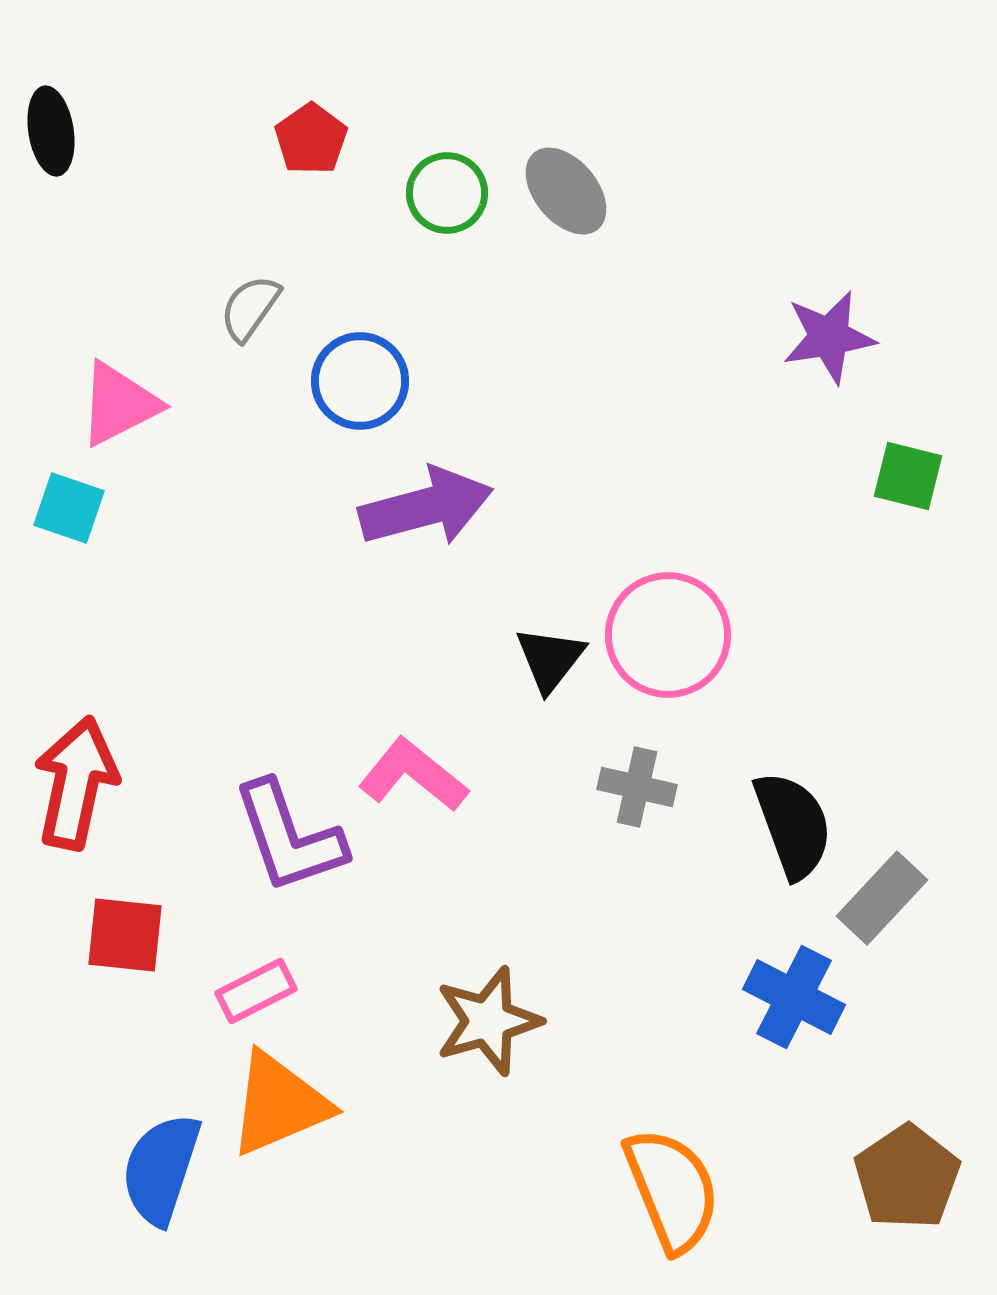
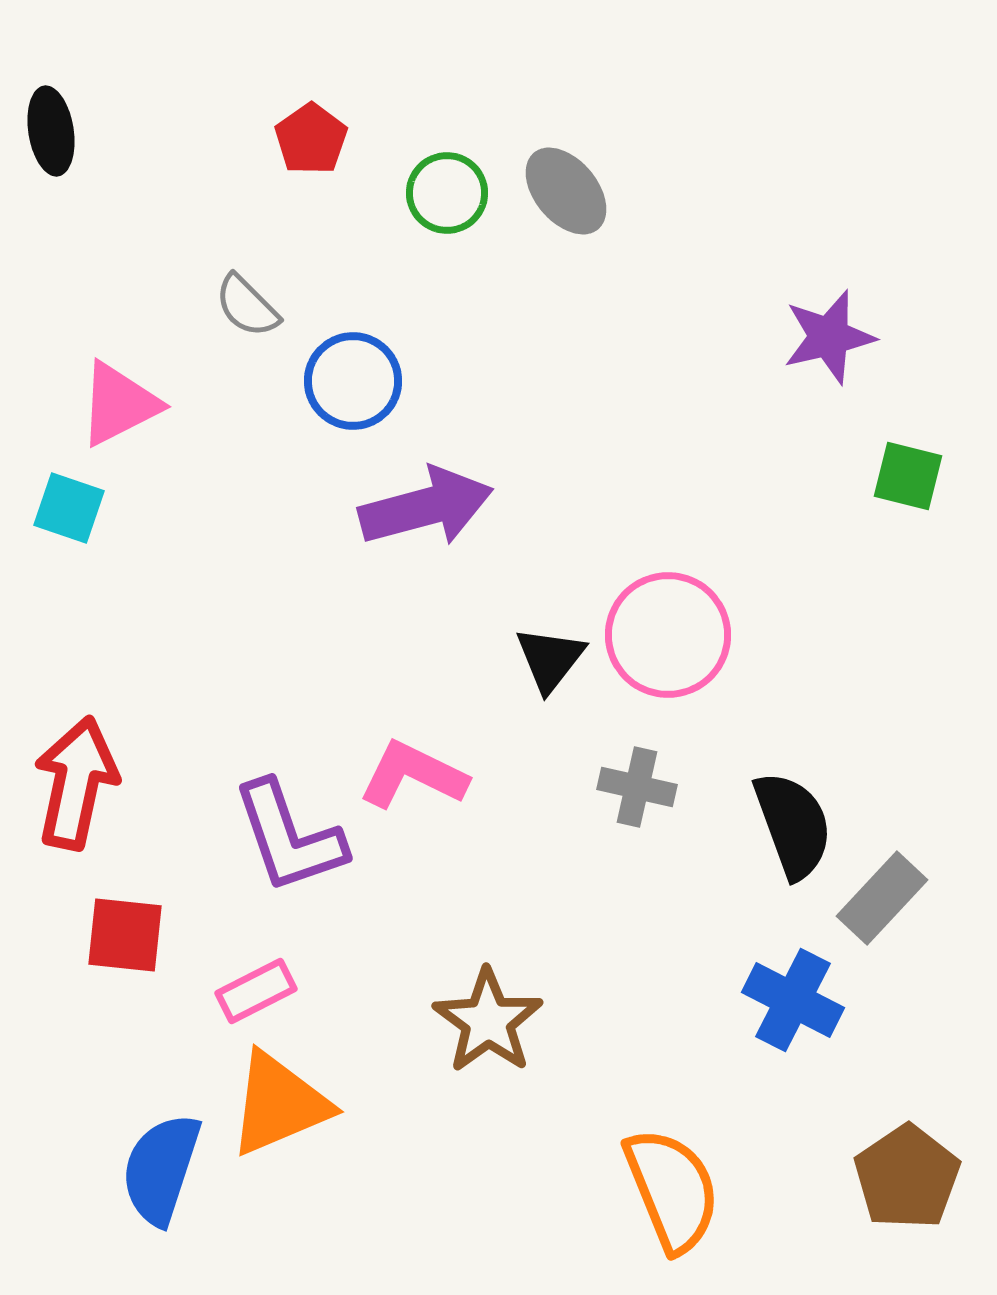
gray semicircle: moved 3 px left, 2 px up; rotated 80 degrees counterclockwise
purple star: rotated 4 degrees counterclockwise
blue circle: moved 7 px left
pink L-shape: rotated 13 degrees counterclockwise
blue cross: moved 1 px left, 3 px down
brown star: rotated 20 degrees counterclockwise
